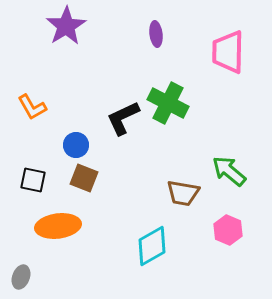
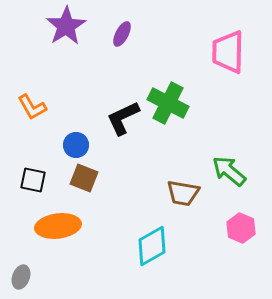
purple ellipse: moved 34 px left; rotated 35 degrees clockwise
pink hexagon: moved 13 px right, 2 px up
